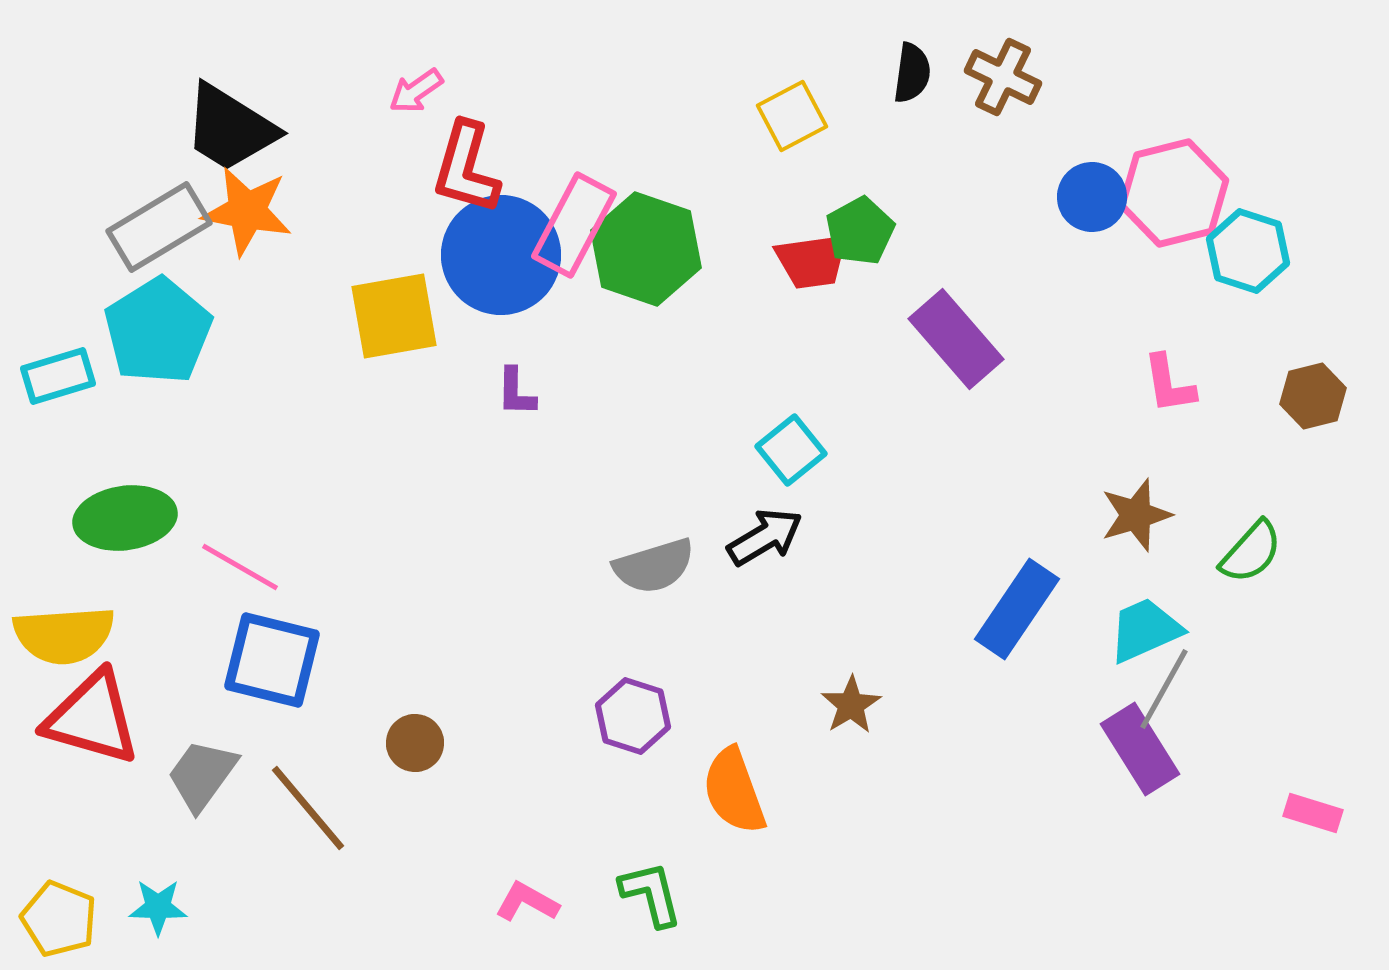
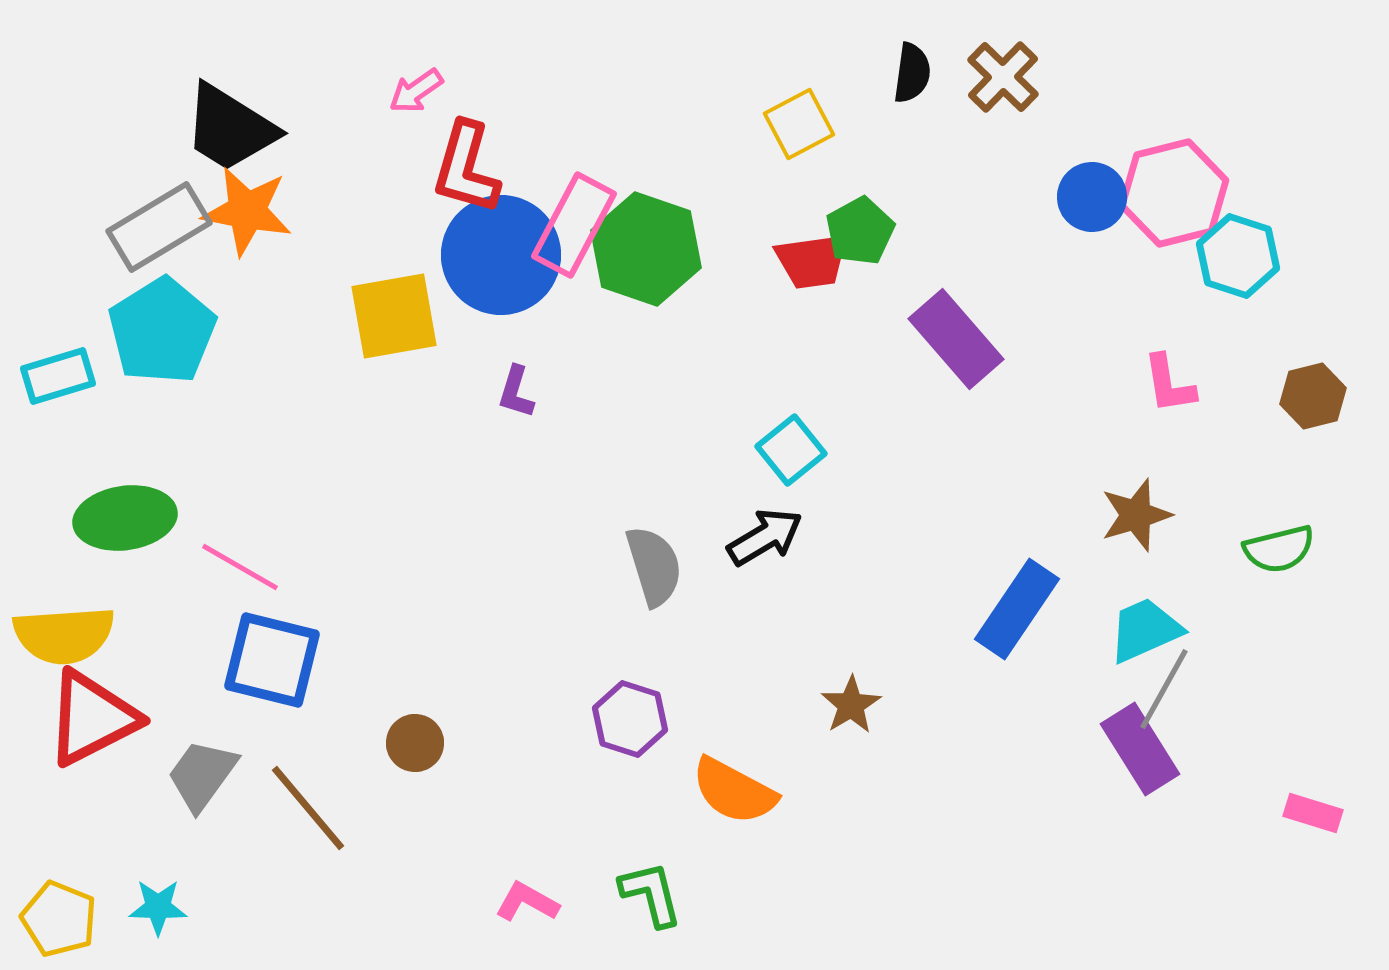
brown cross at (1003, 77): rotated 18 degrees clockwise
yellow square at (792, 116): moved 7 px right, 8 px down
cyan hexagon at (1248, 251): moved 10 px left, 5 px down
cyan pentagon at (158, 331): moved 4 px right
purple L-shape at (516, 392): rotated 16 degrees clockwise
green semicircle at (1251, 552): moved 28 px right, 3 px up; rotated 34 degrees clockwise
gray semicircle at (654, 566): rotated 90 degrees counterclockwise
purple hexagon at (633, 716): moved 3 px left, 3 px down
red triangle at (92, 718): rotated 43 degrees counterclockwise
orange semicircle at (734, 791): rotated 42 degrees counterclockwise
